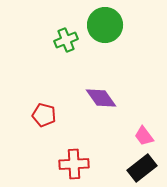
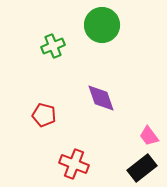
green circle: moved 3 px left
green cross: moved 13 px left, 6 px down
purple diamond: rotated 16 degrees clockwise
pink trapezoid: moved 5 px right
red cross: rotated 24 degrees clockwise
